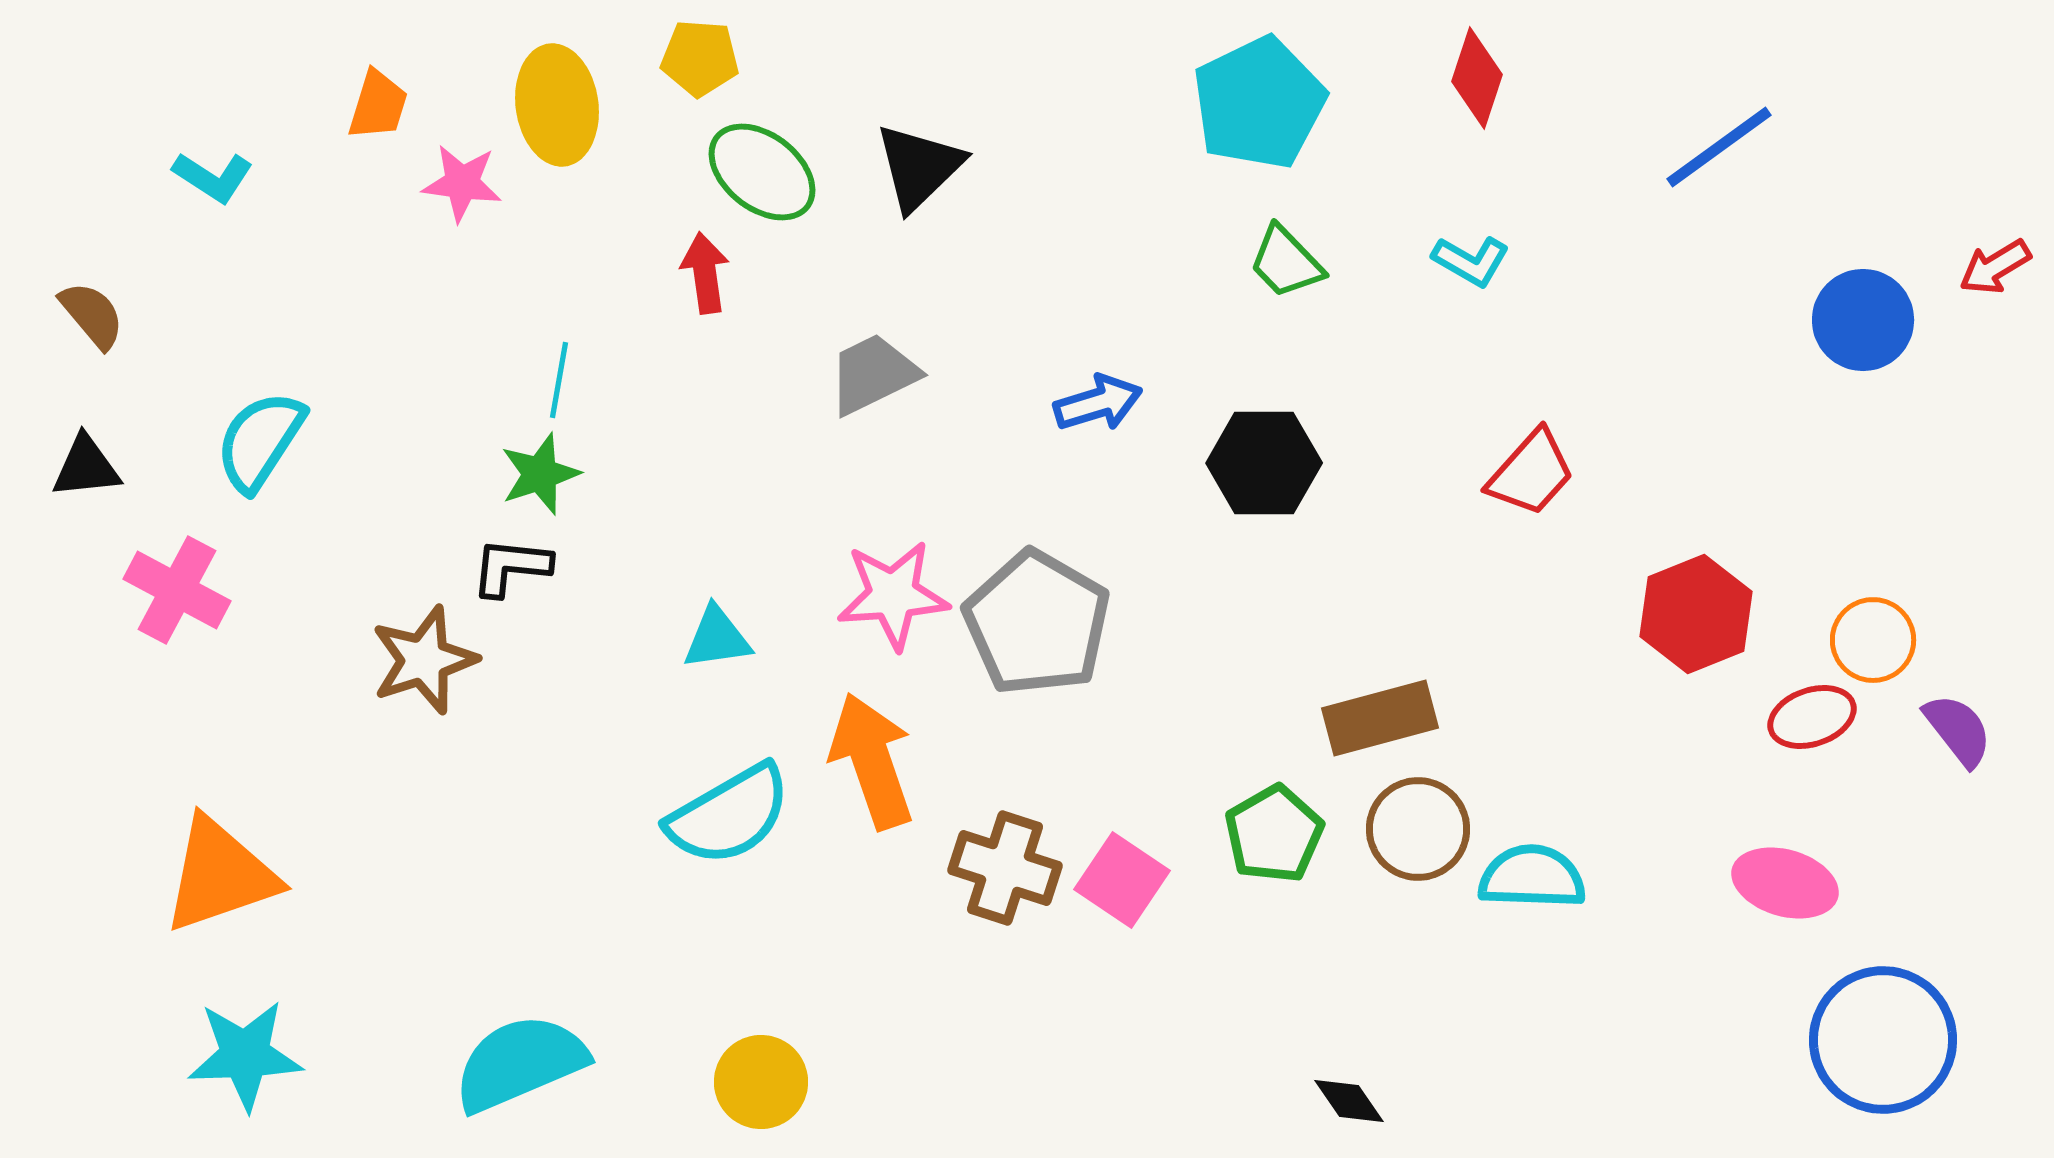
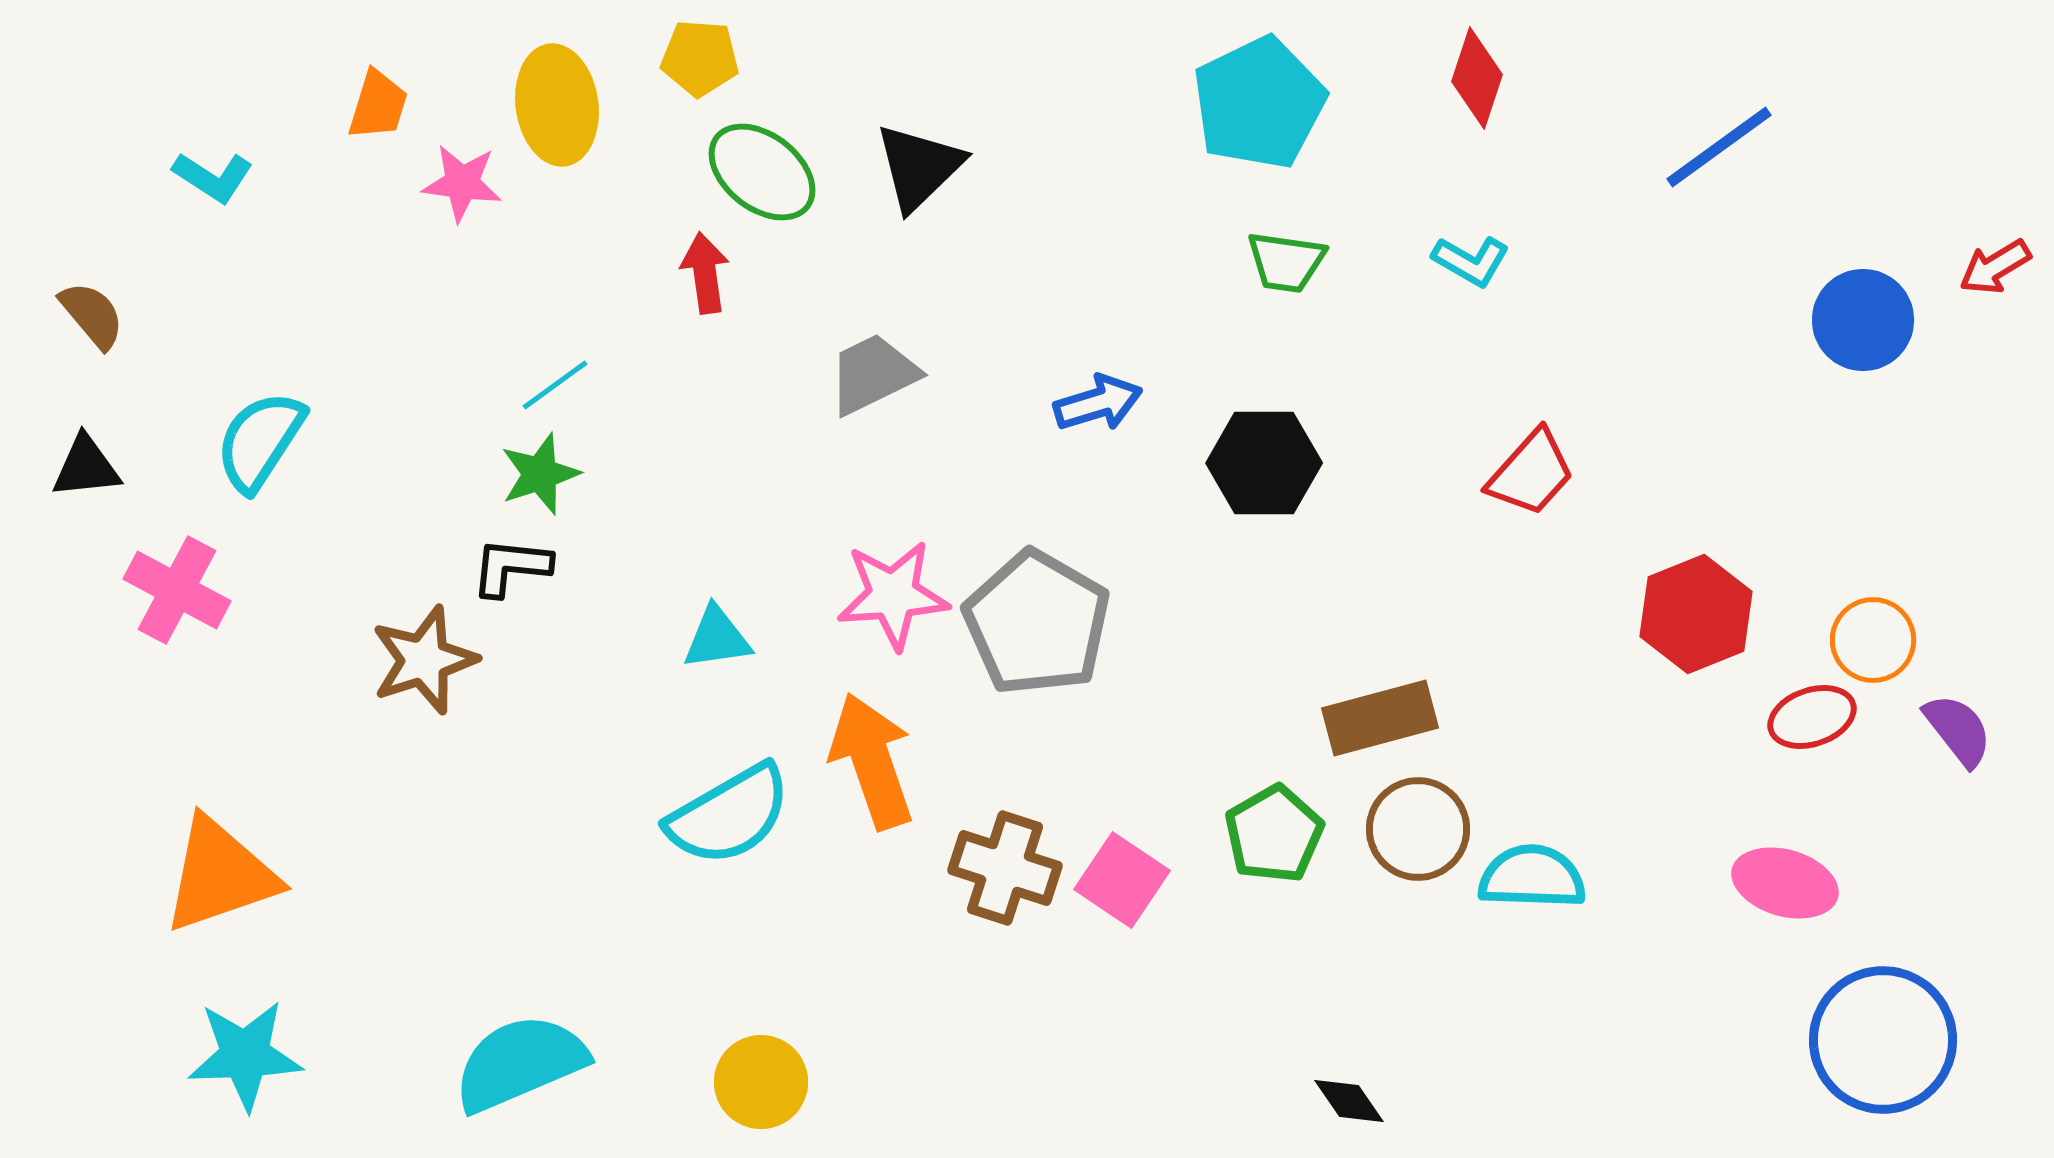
green trapezoid at (1286, 262): rotated 38 degrees counterclockwise
cyan line at (559, 380): moved 4 px left, 5 px down; rotated 44 degrees clockwise
